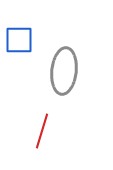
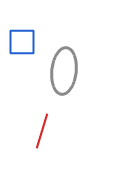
blue square: moved 3 px right, 2 px down
